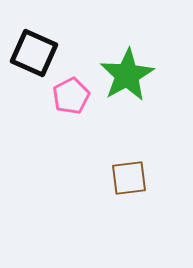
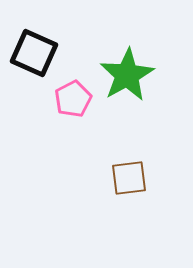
pink pentagon: moved 2 px right, 3 px down
